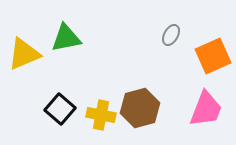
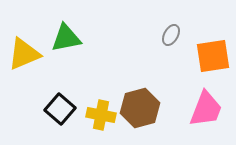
orange square: rotated 15 degrees clockwise
